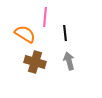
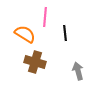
gray arrow: moved 9 px right, 10 px down
